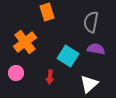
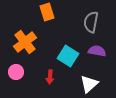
purple semicircle: moved 1 px right, 2 px down
pink circle: moved 1 px up
